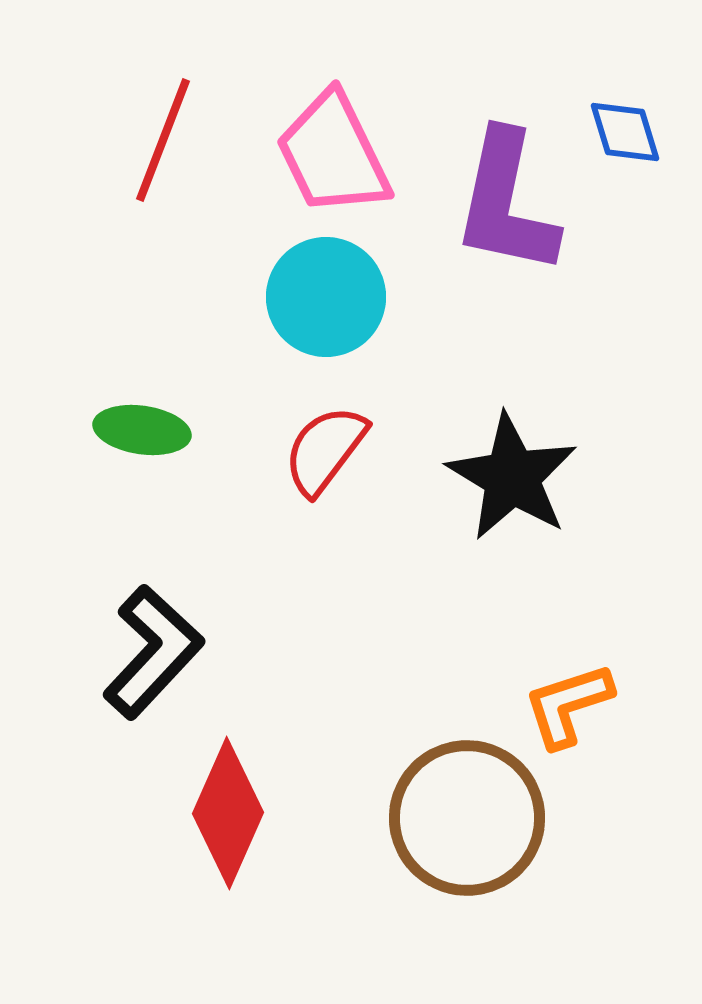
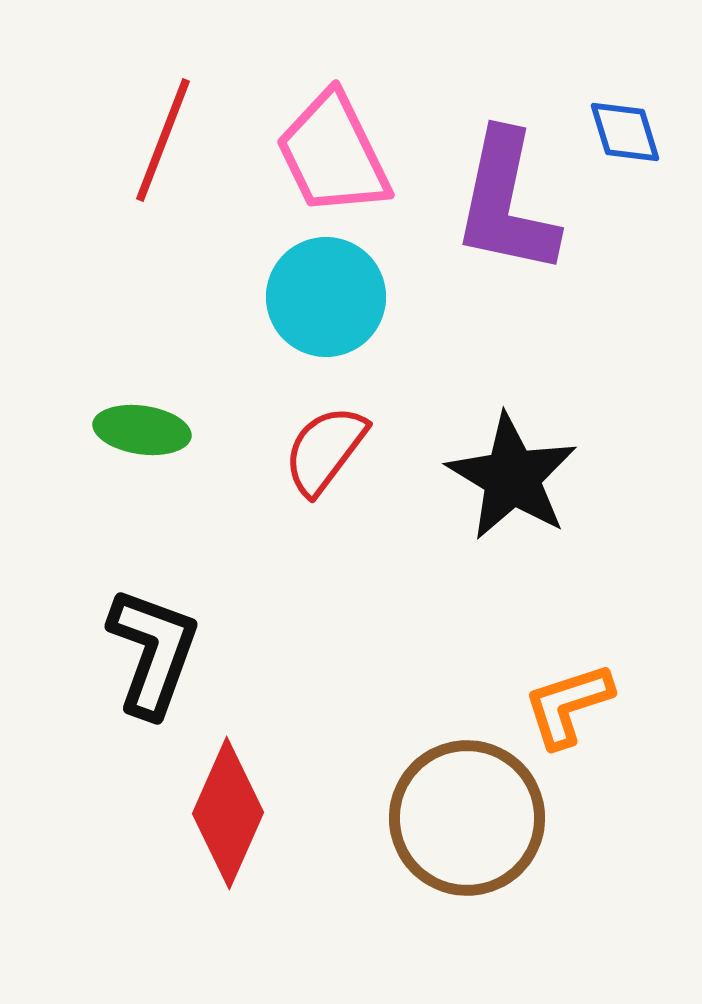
black L-shape: rotated 23 degrees counterclockwise
